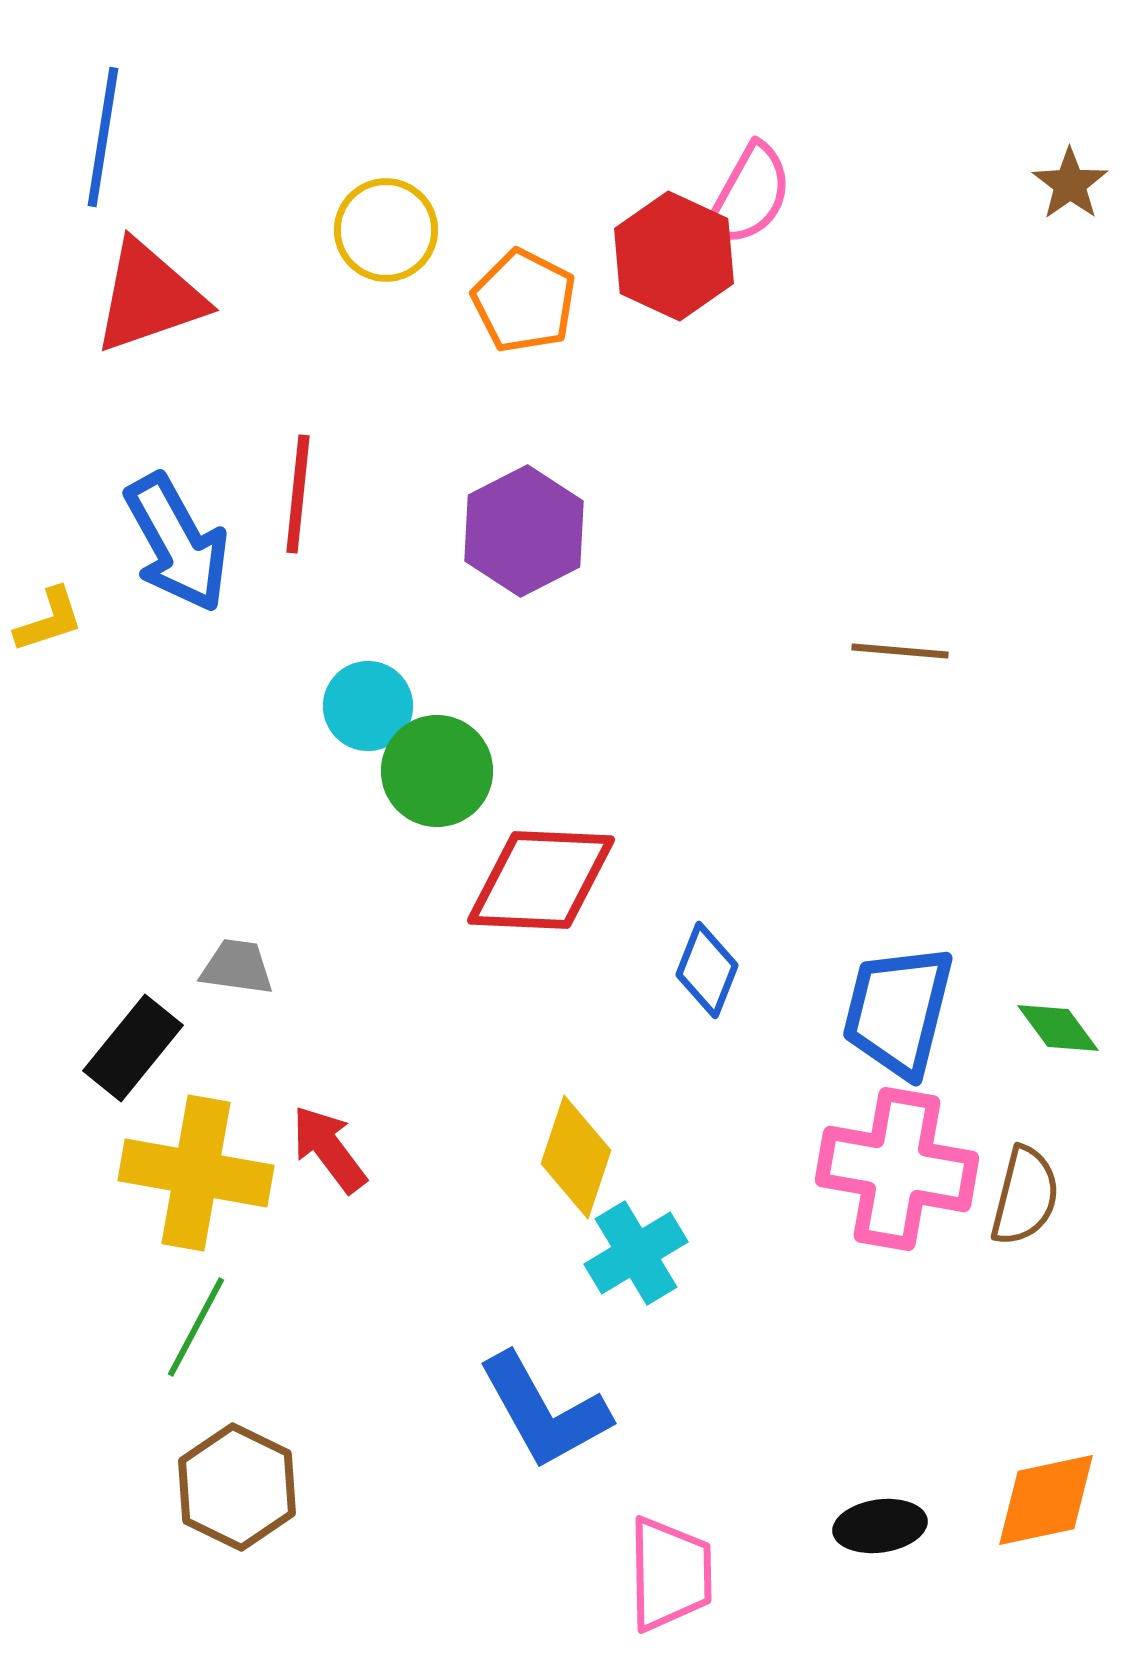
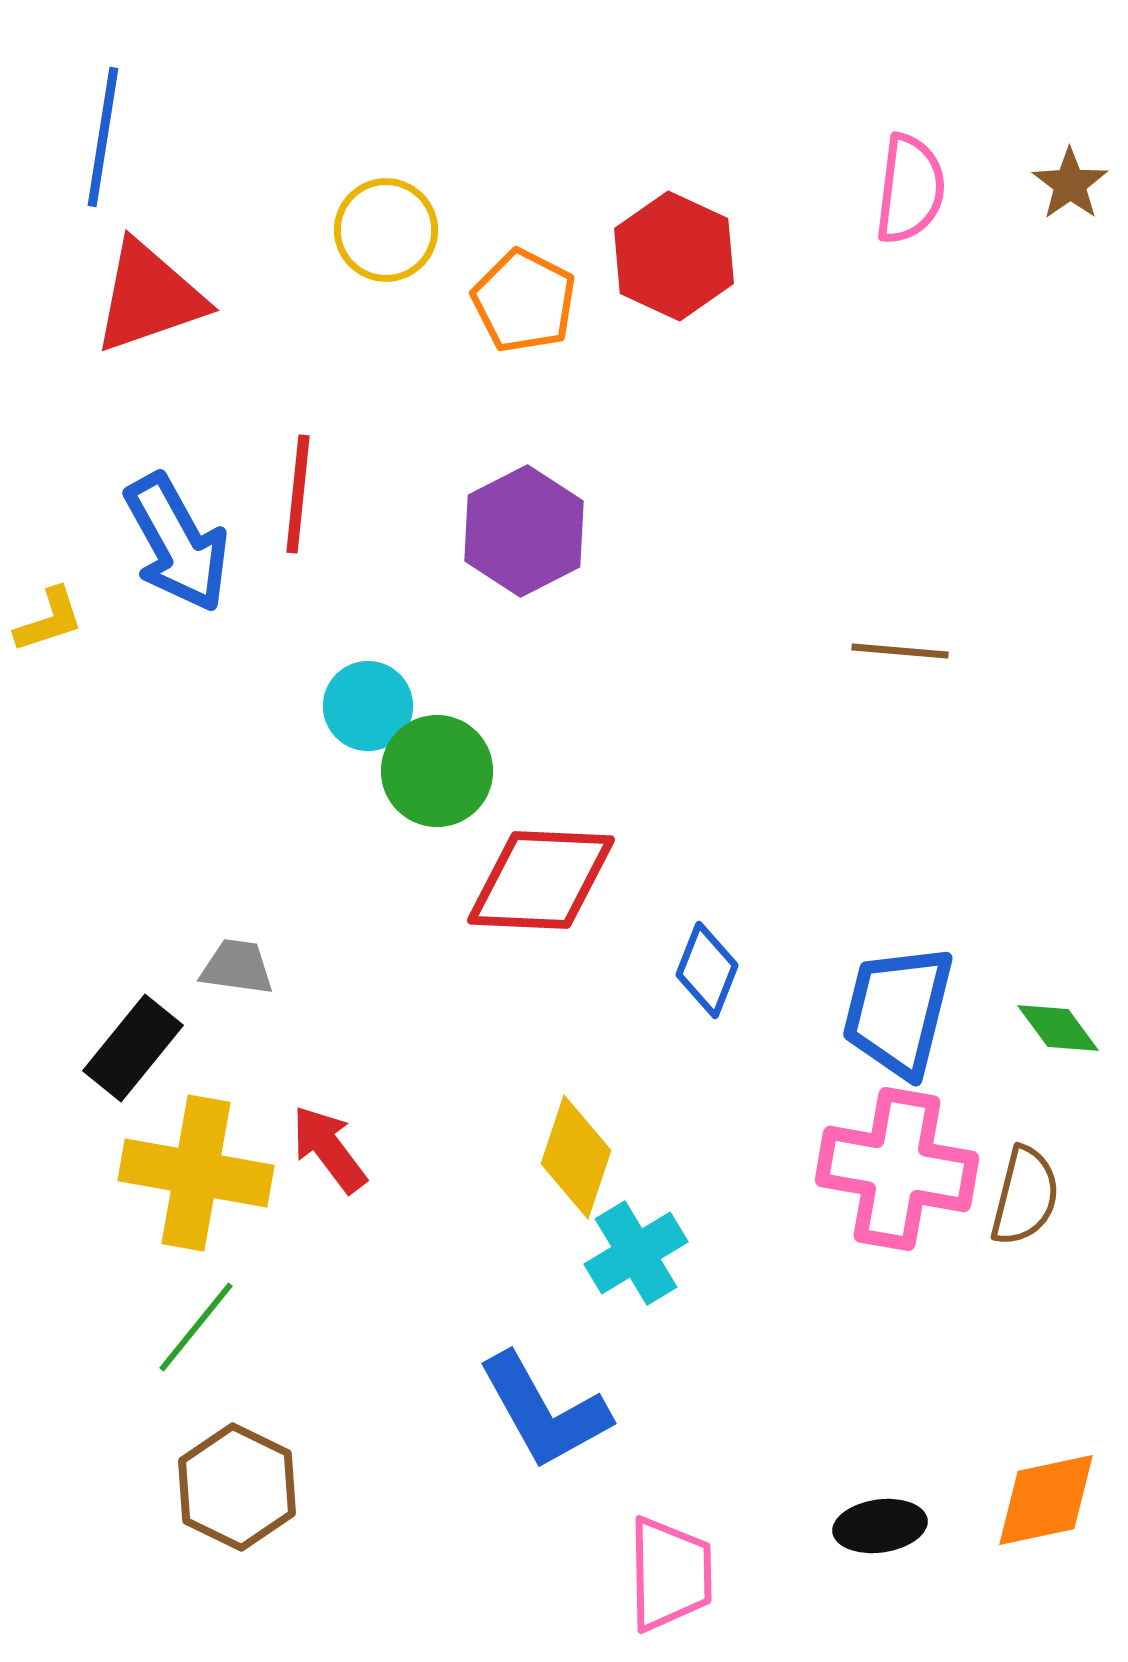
pink semicircle: moved 161 px right, 6 px up; rotated 22 degrees counterclockwise
green line: rotated 11 degrees clockwise
